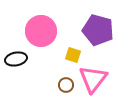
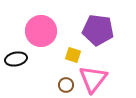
purple pentagon: rotated 8 degrees counterclockwise
